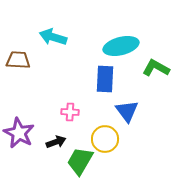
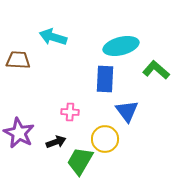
green L-shape: moved 2 px down; rotated 12 degrees clockwise
